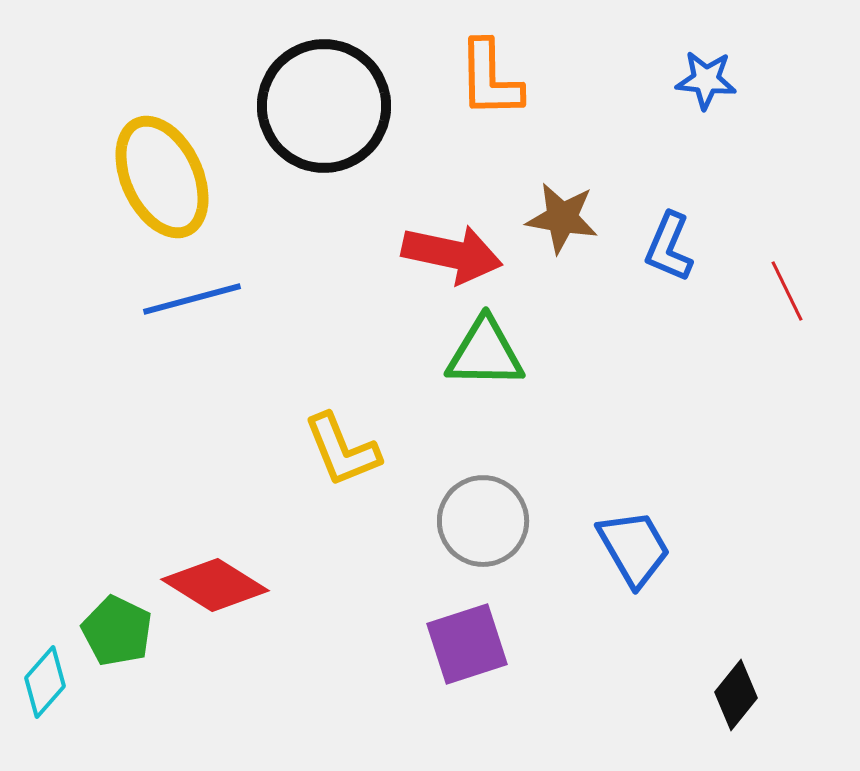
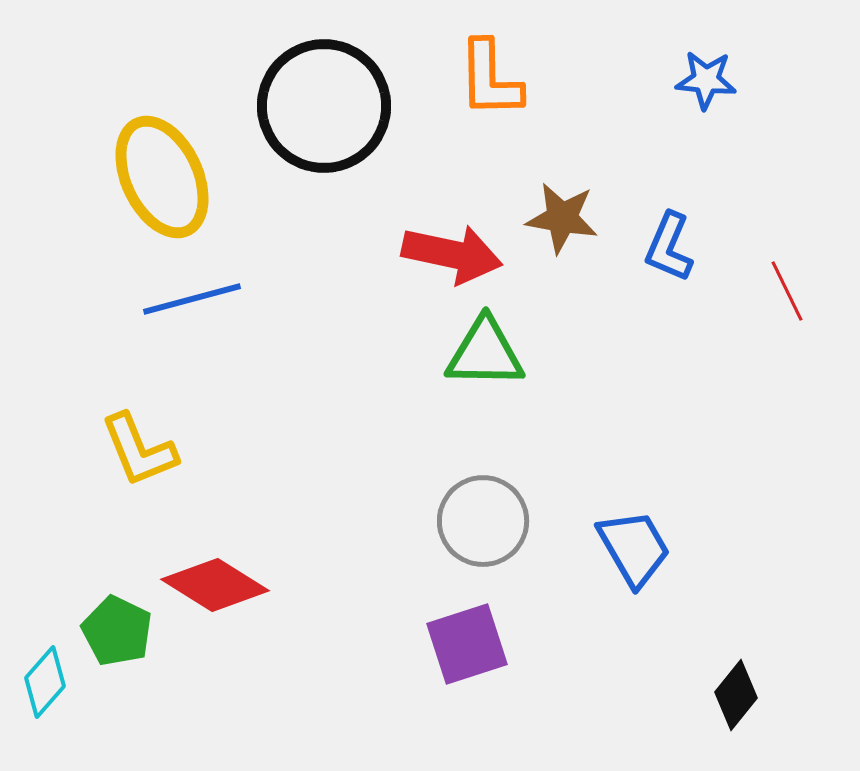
yellow L-shape: moved 203 px left
